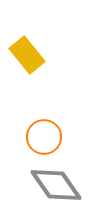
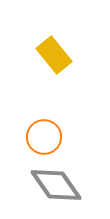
yellow rectangle: moved 27 px right
